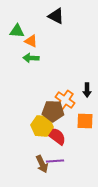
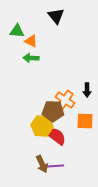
black triangle: rotated 24 degrees clockwise
purple line: moved 5 px down
